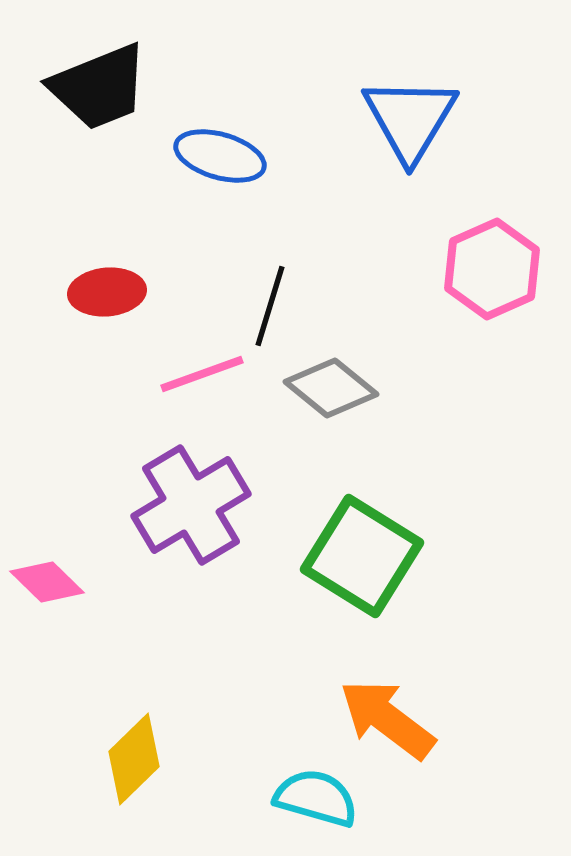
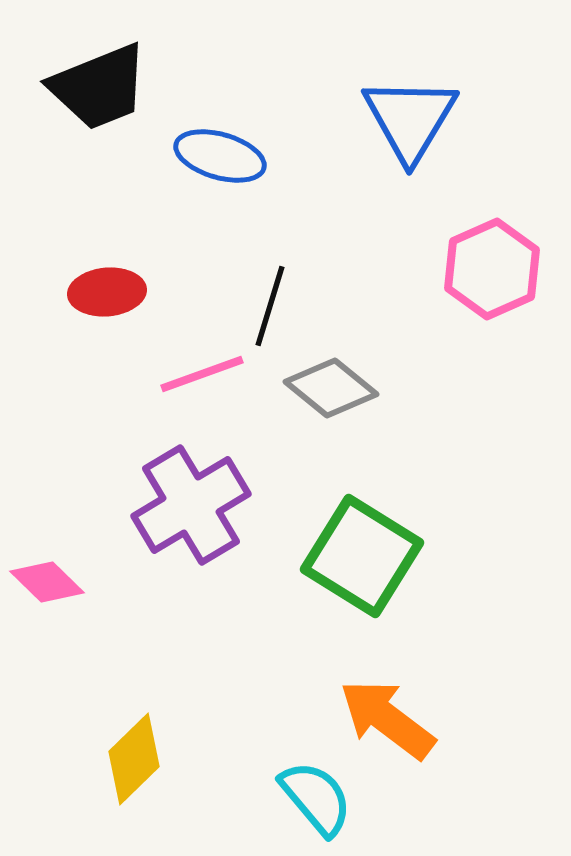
cyan semicircle: rotated 34 degrees clockwise
